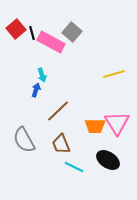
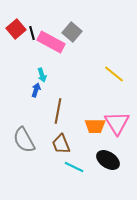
yellow line: rotated 55 degrees clockwise
brown line: rotated 35 degrees counterclockwise
